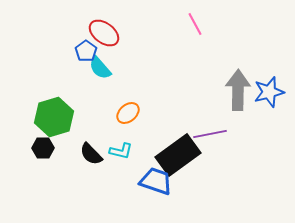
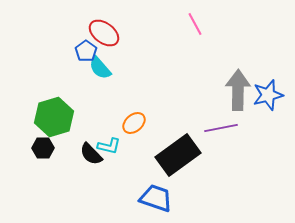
blue star: moved 1 px left, 3 px down
orange ellipse: moved 6 px right, 10 px down
purple line: moved 11 px right, 6 px up
cyan L-shape: moved 12 px left, 5 px up
blue trapezoid: moved 17 px down
